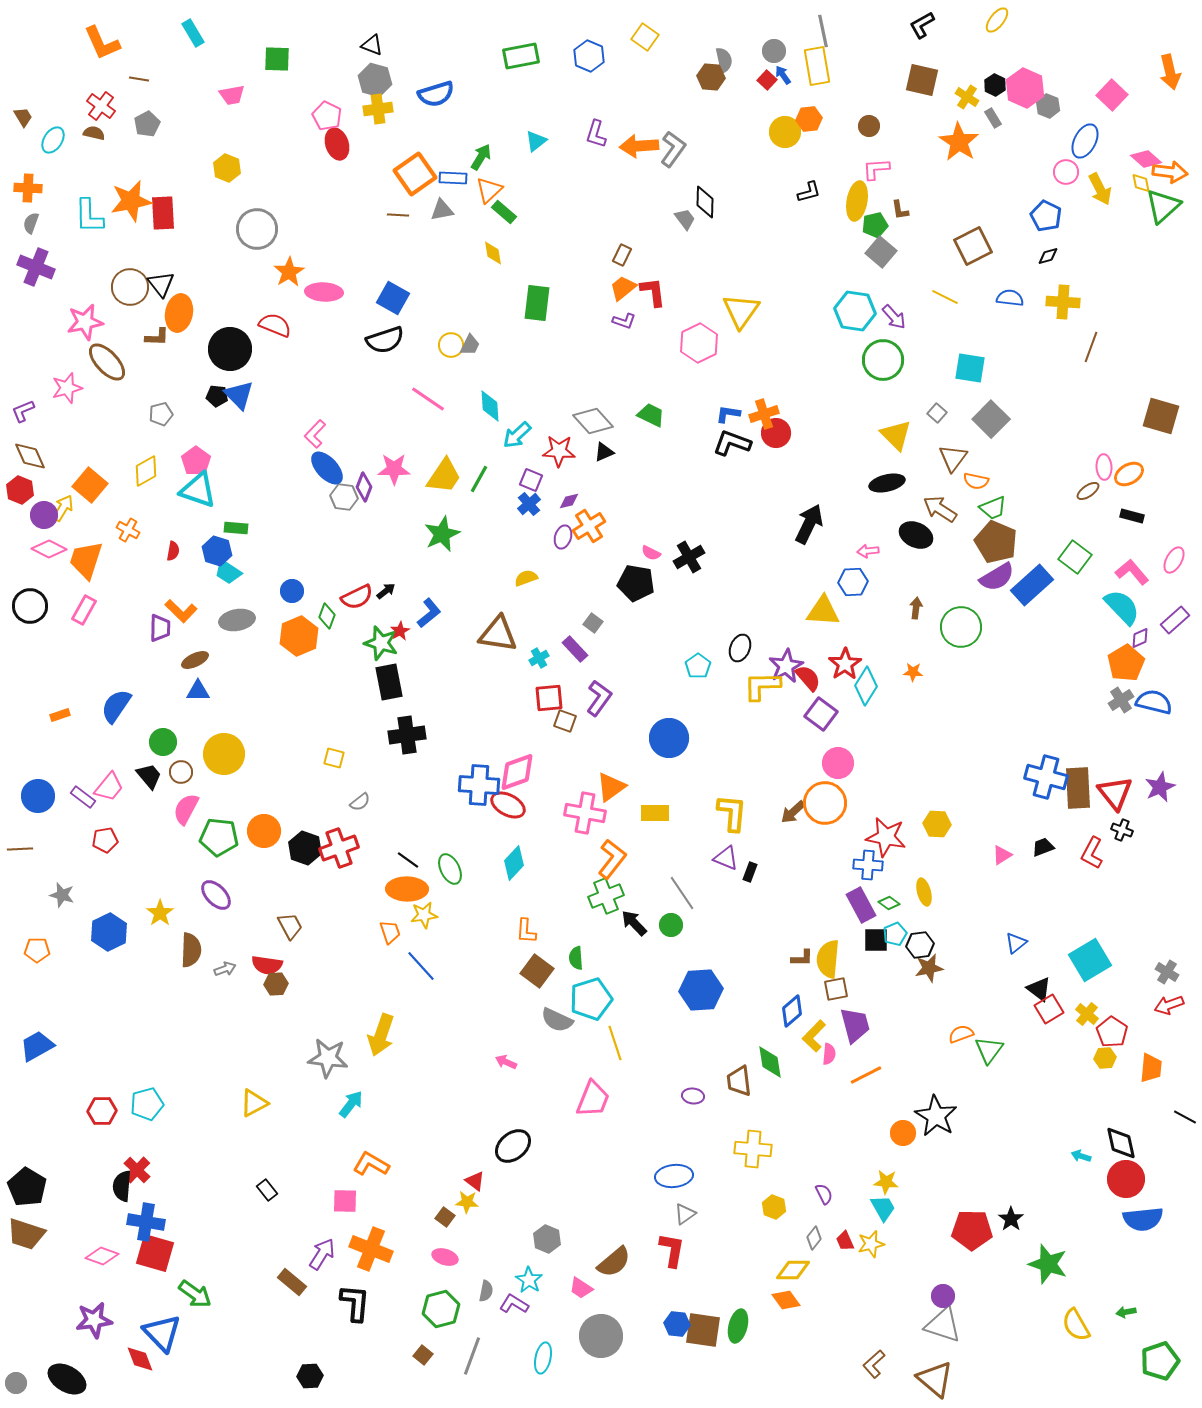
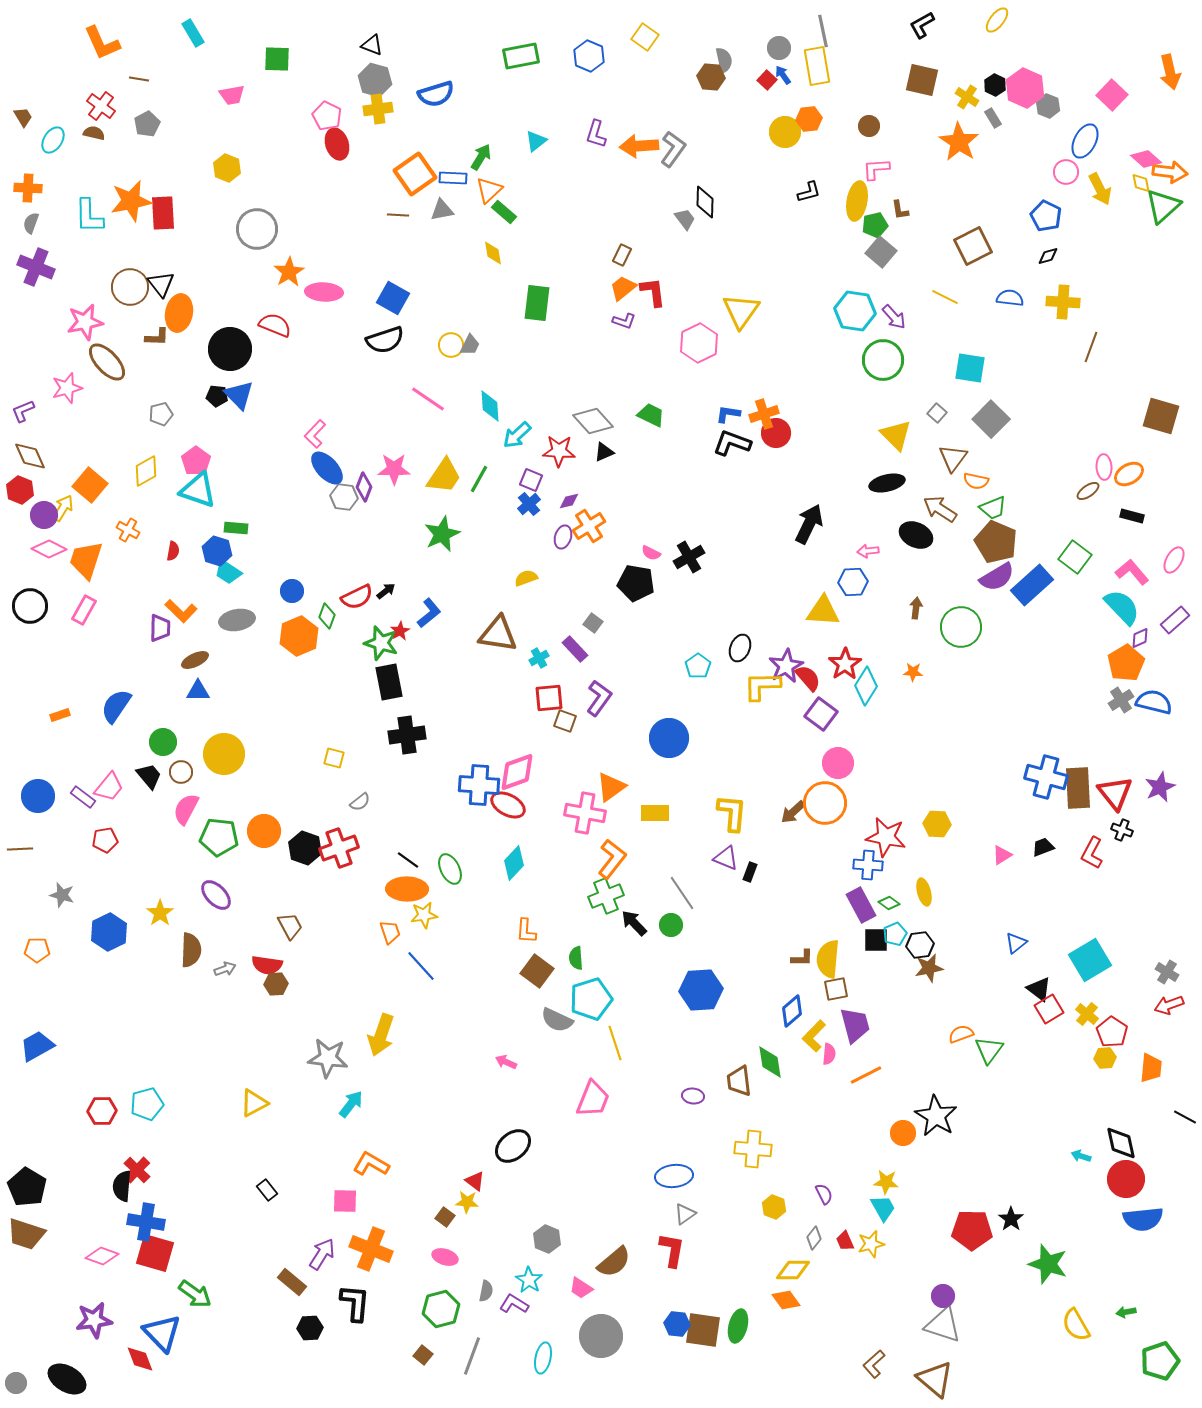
gray circle at (774, 51): moved 5 px right, 3 px up
black hexagon at (310, 1376): moved 48 px up
